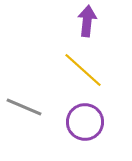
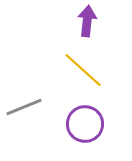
gray line: rotated 45 degrees counterclockwise
purple circle: moved 2 px down
